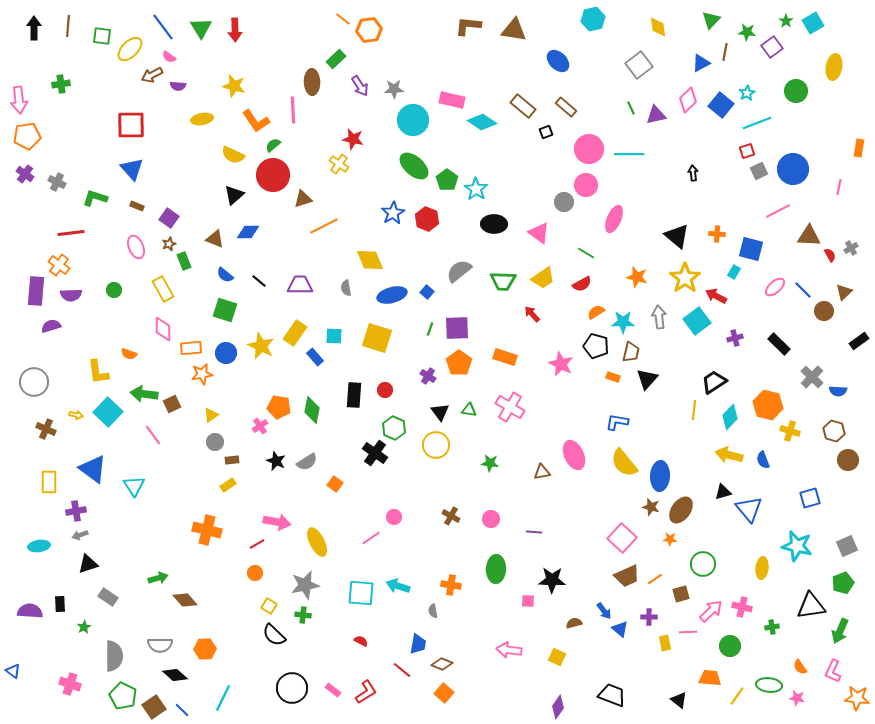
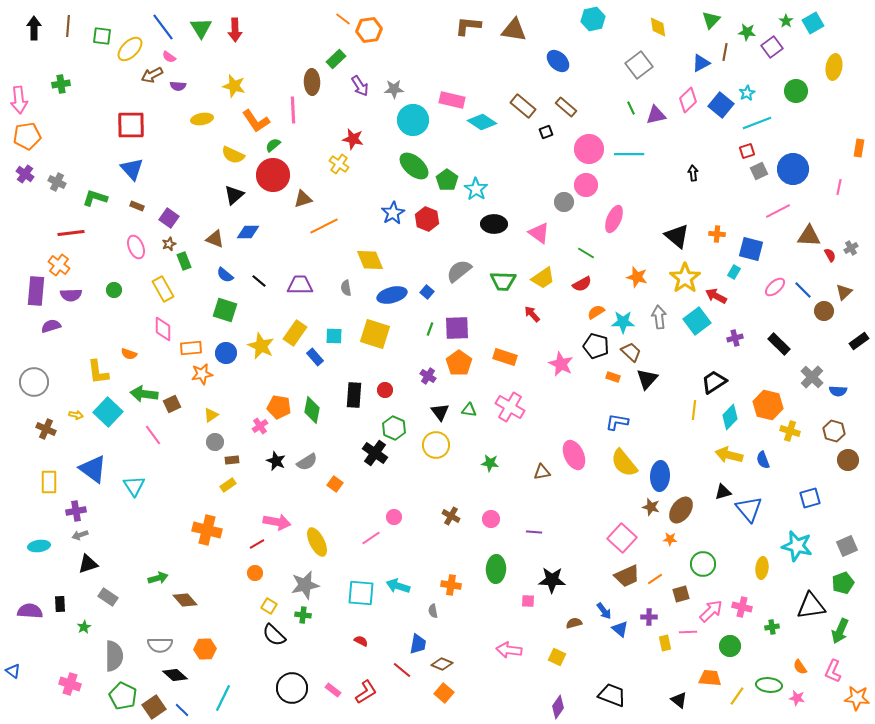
yellow square at (377, 338): moved 2 px left, 4 px up
brown trapezoid at (631, 352): rotated 60 degrees counterclockwise
